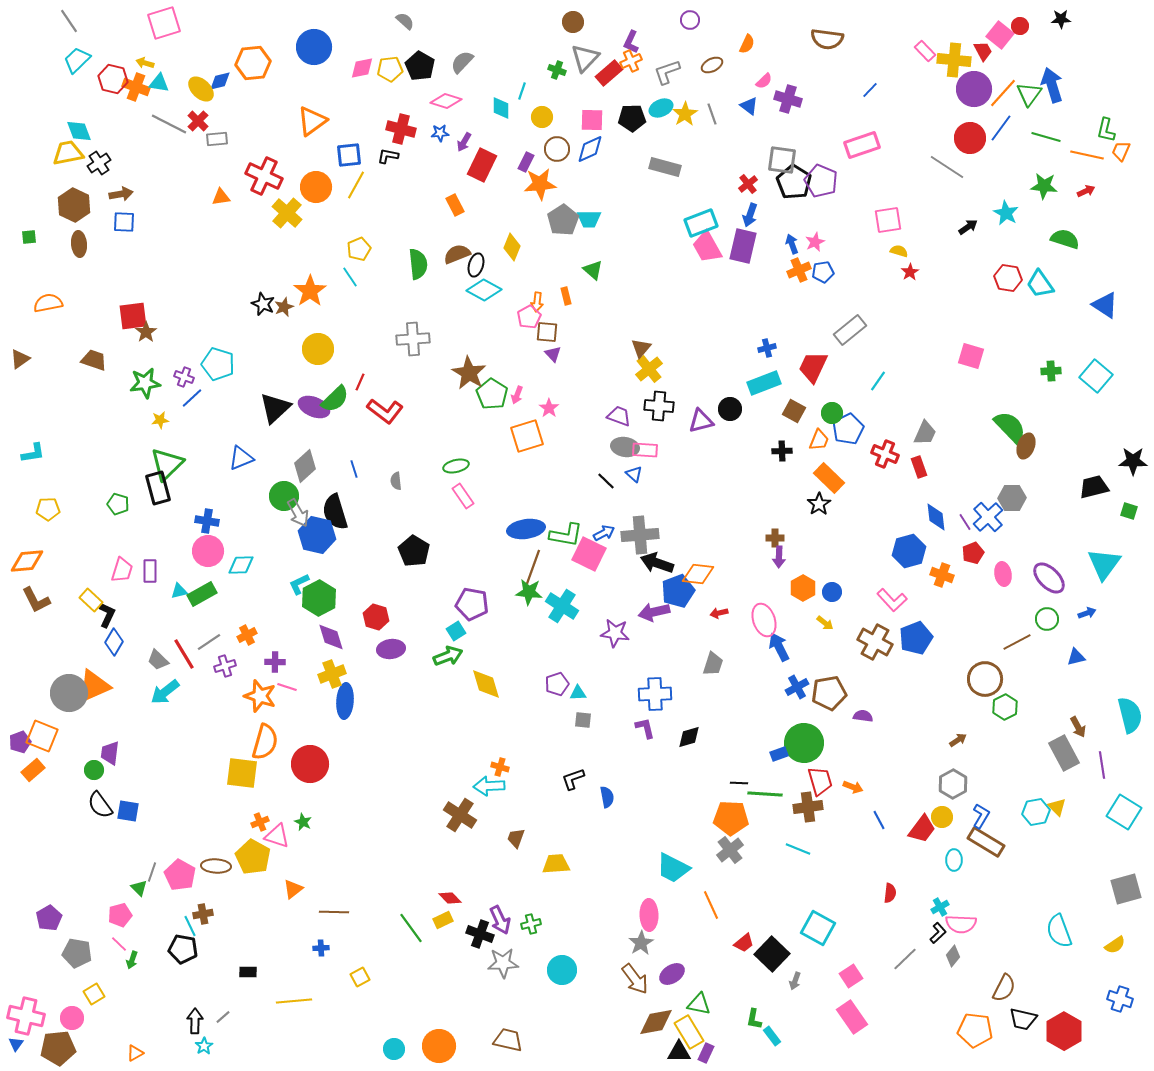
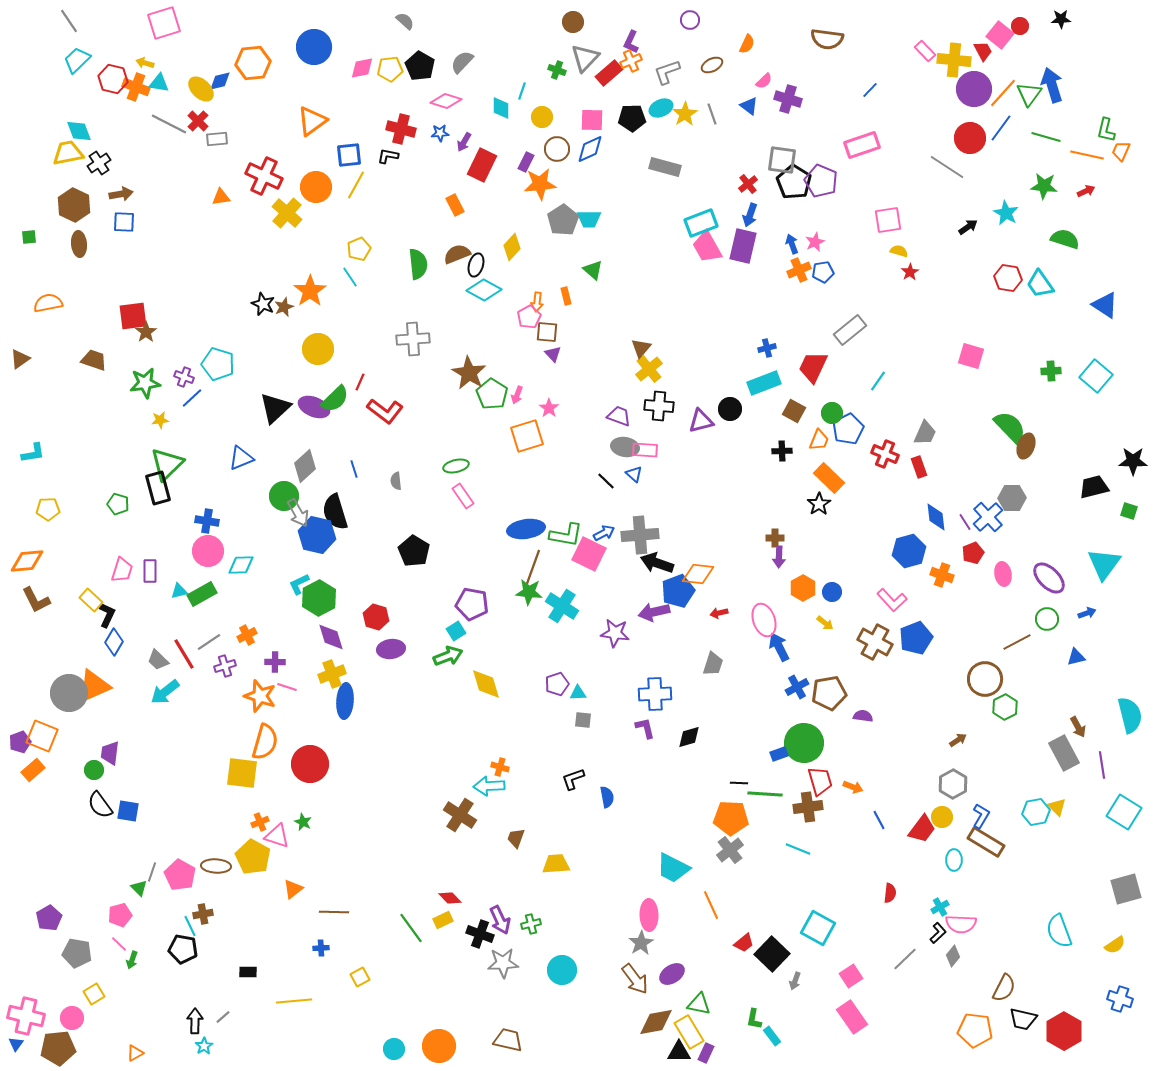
yellow diamond at (512, 247): rotated 20 degrees clockwise
